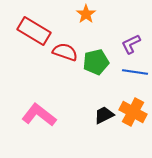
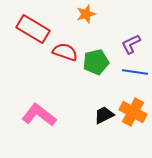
orange star: rotated 18 degrees clockwise
red rectangle: moved 1 px left, 2 px up
